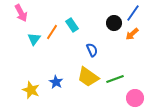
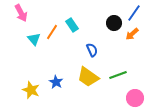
blue line: moved 1 px right
cyan triangle: rotated 16 degrees counterclockwise
green line: moved 3 px right, 4 px up
